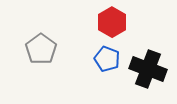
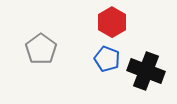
black cross: moved 2 px left, 2 px down
